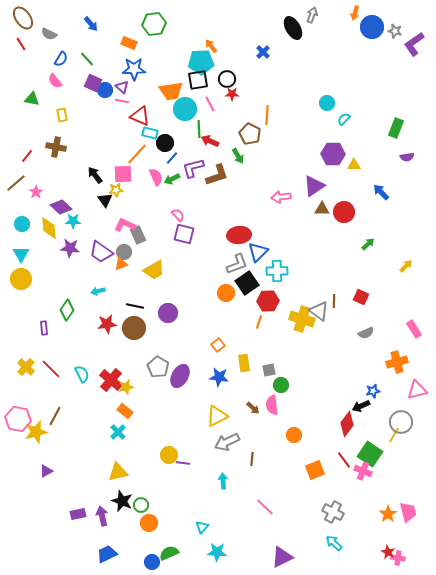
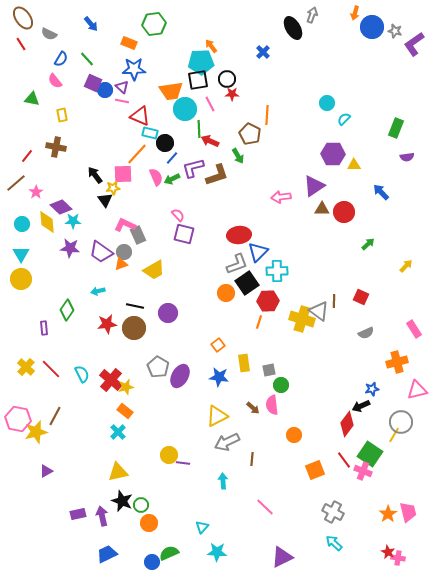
yellow star at (116, 190): moved 3 px left, 2 px up
yellow diamond at (49, 228): moved 2 px left, 6 px up
blue star at (373, 391): moved 1 px left, 2 px up
